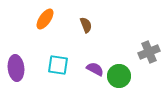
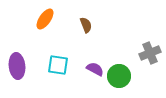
gray cross: moved 1 px right, 1 px down
purple ellipse: moved 1 px right, 2 px up
